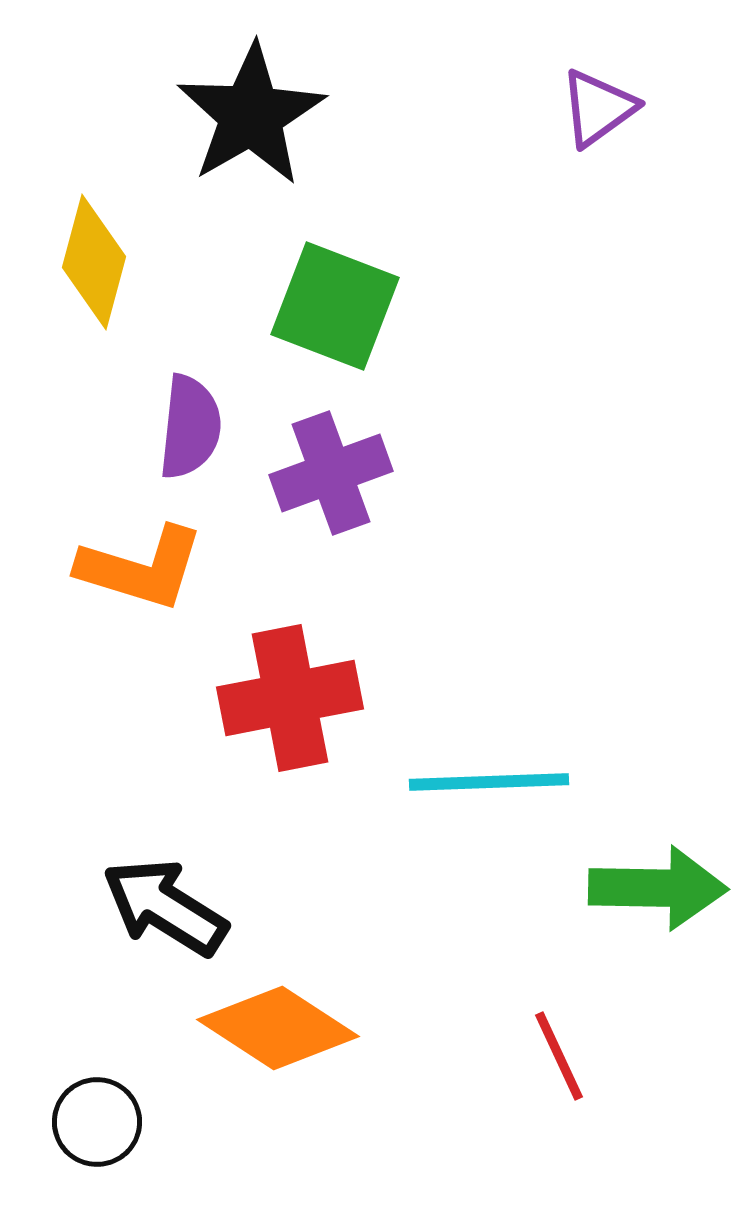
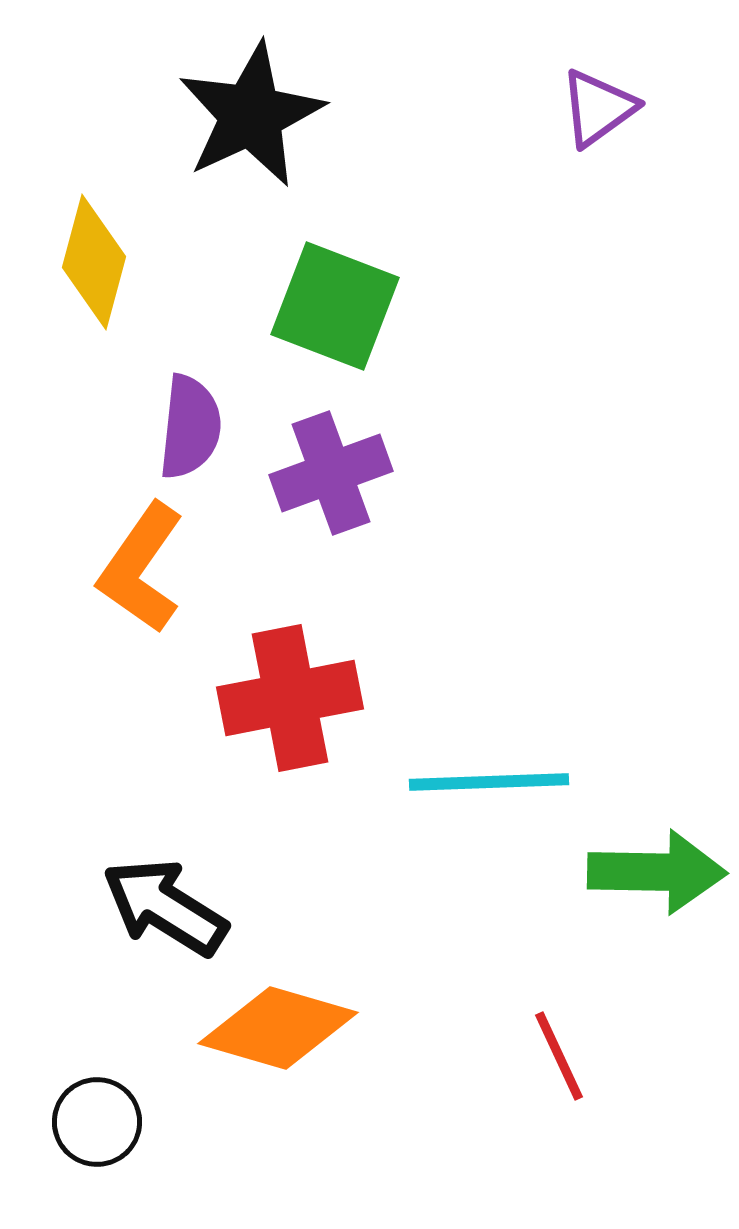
black star: rotated 5 degrees clockwise
orange L-shape: rotated 108 degrees clockwise
green arrow: moved 1 px left, 16 px up
orange diamond: rotated 17 degrees counterclockwise
